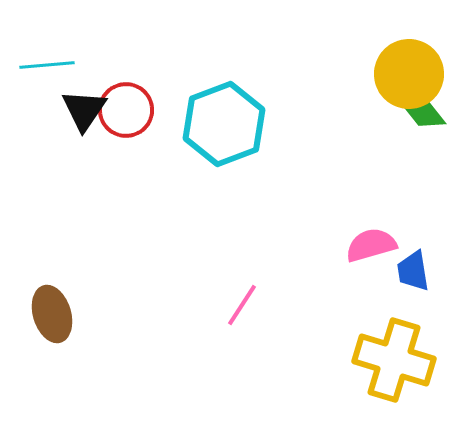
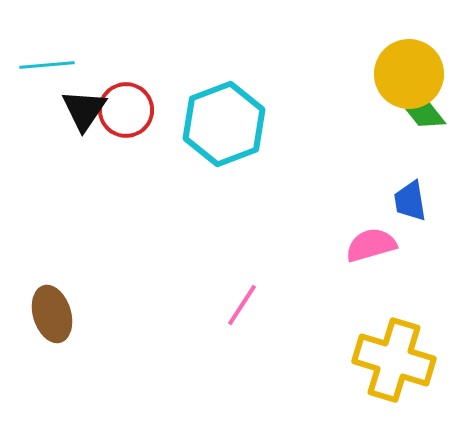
blue trapezoid: moved 3 px left, 70 px up
